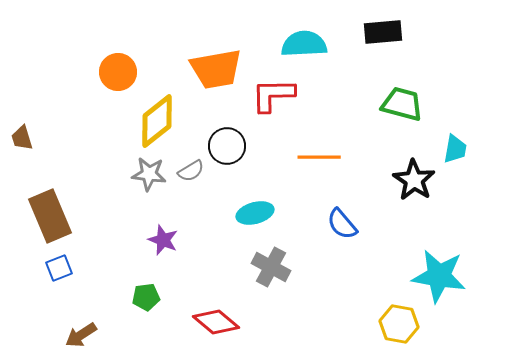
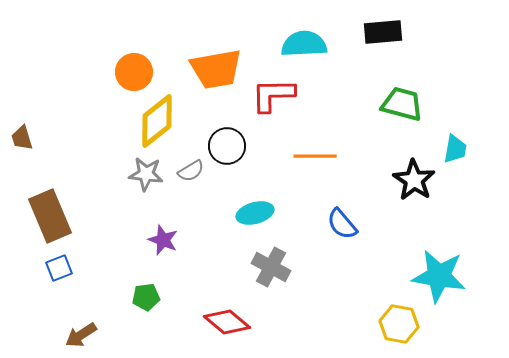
orange circle: moved 16 px right
orange line: moved 4 px left, 1 px up
gray star: moved 3 px left
red diamond: moved 11 px right
